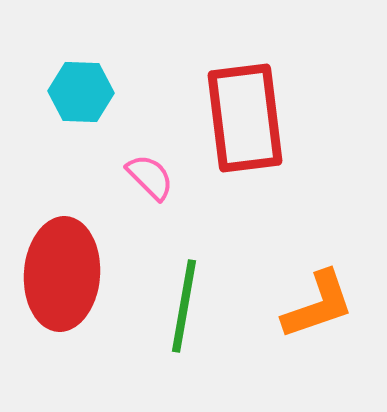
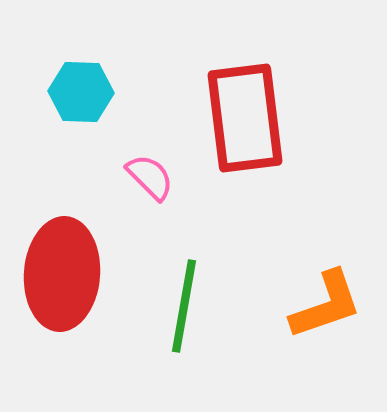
orange L-shape: moved 8 px right
